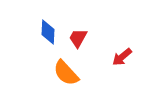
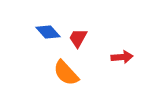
blue diamond: rotated 45 degrees counterclockwise
red arrow: rotated 145 degrees counterclockwise
